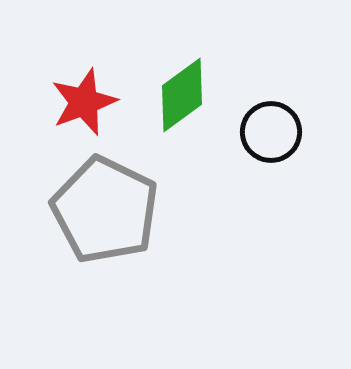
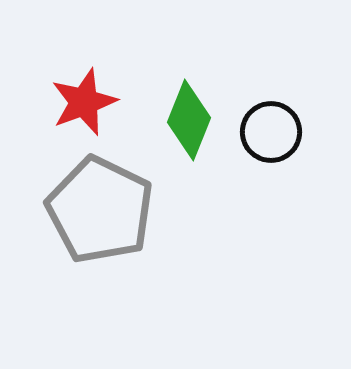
green diamond: moved 7 px right, 25 px down; rotated 32 degrees counterclockwise
gray pentagon: moved 5 px left
